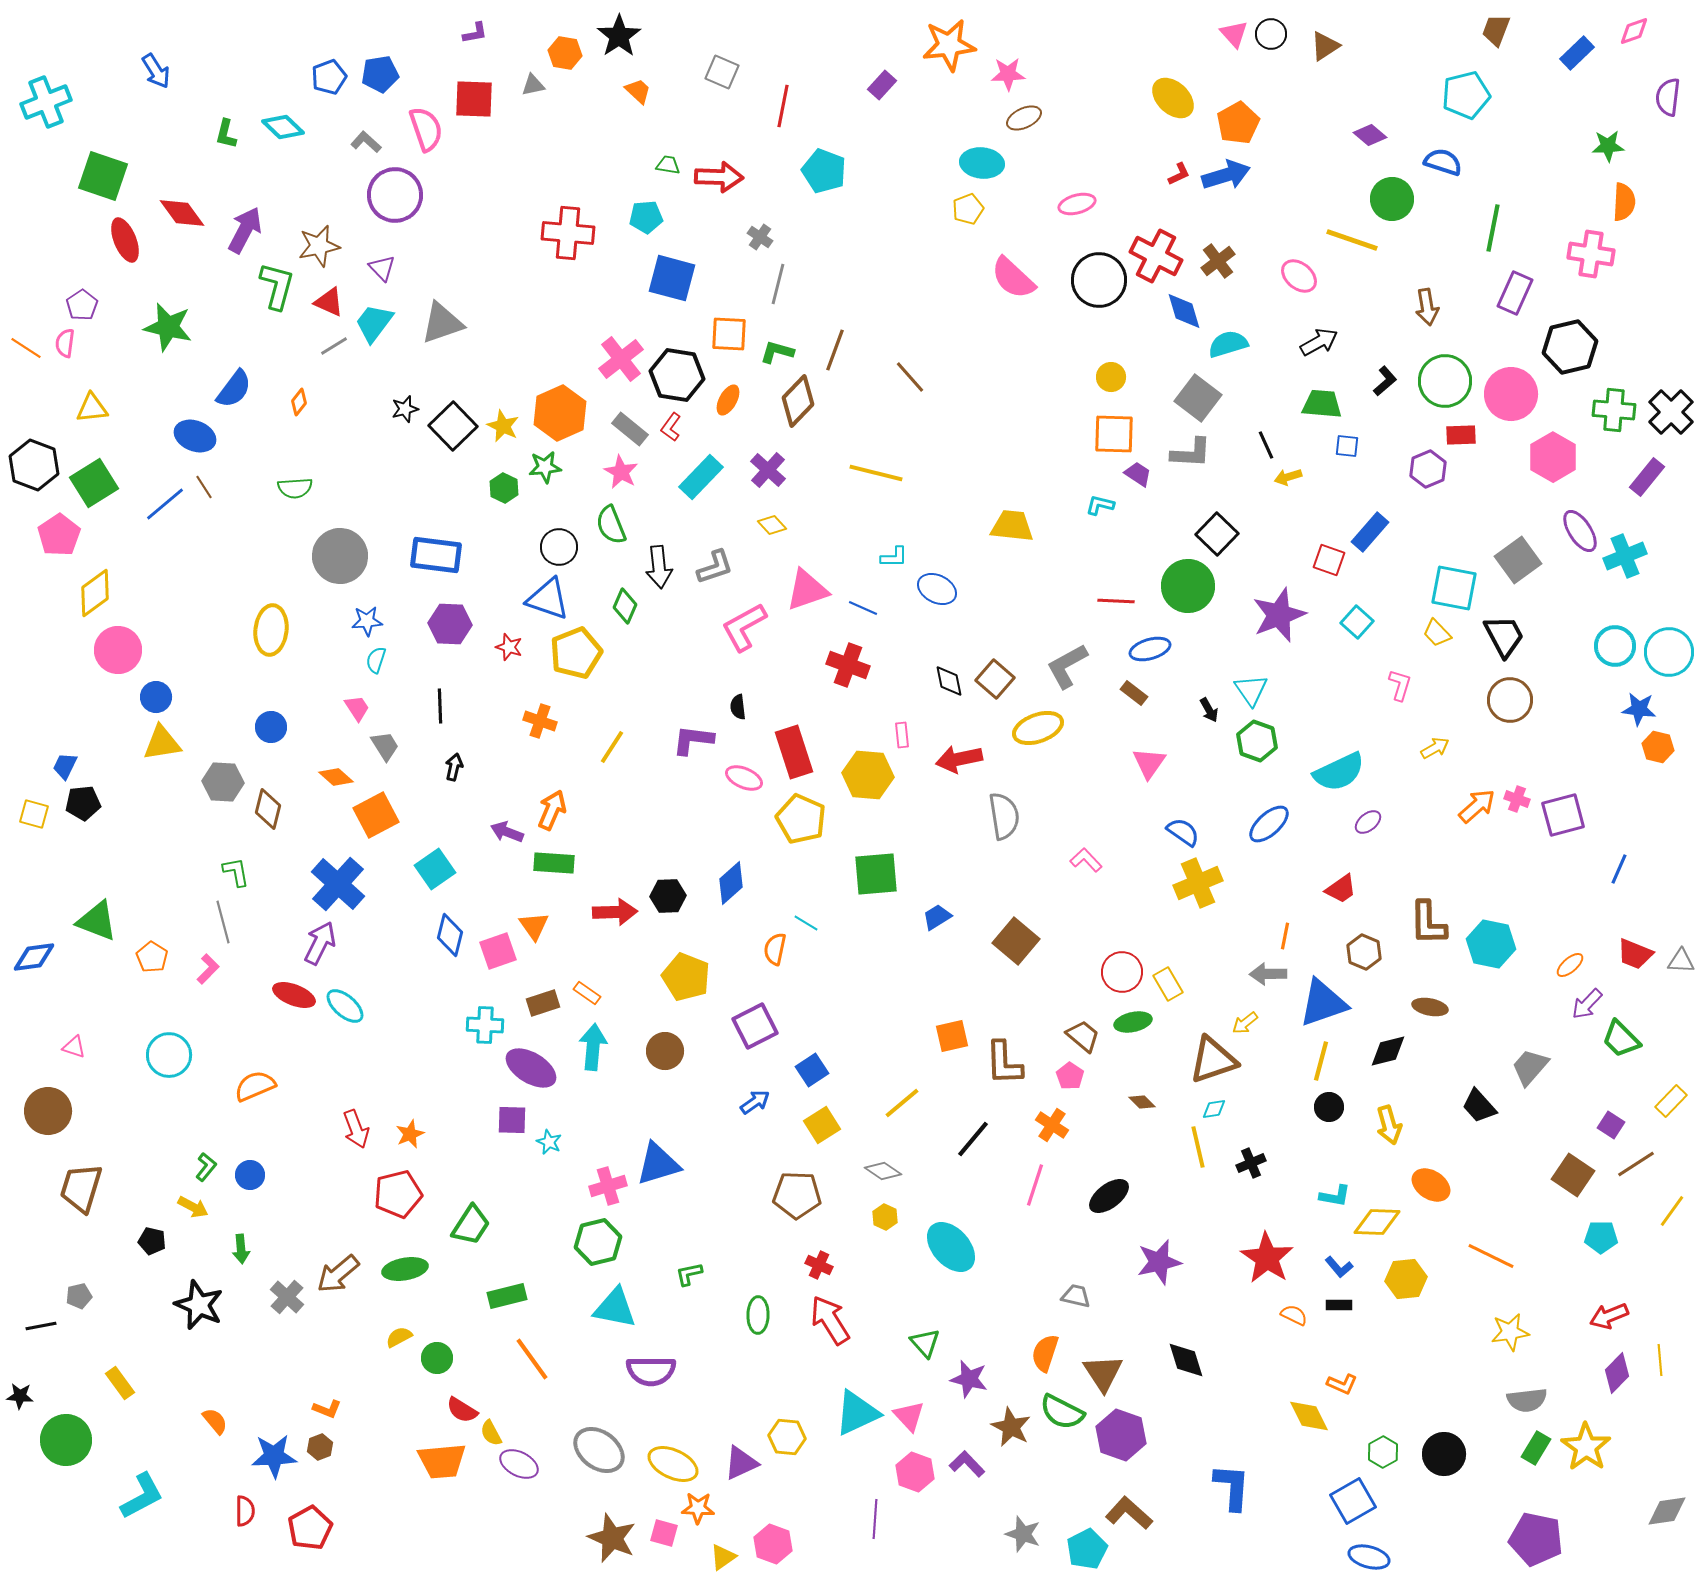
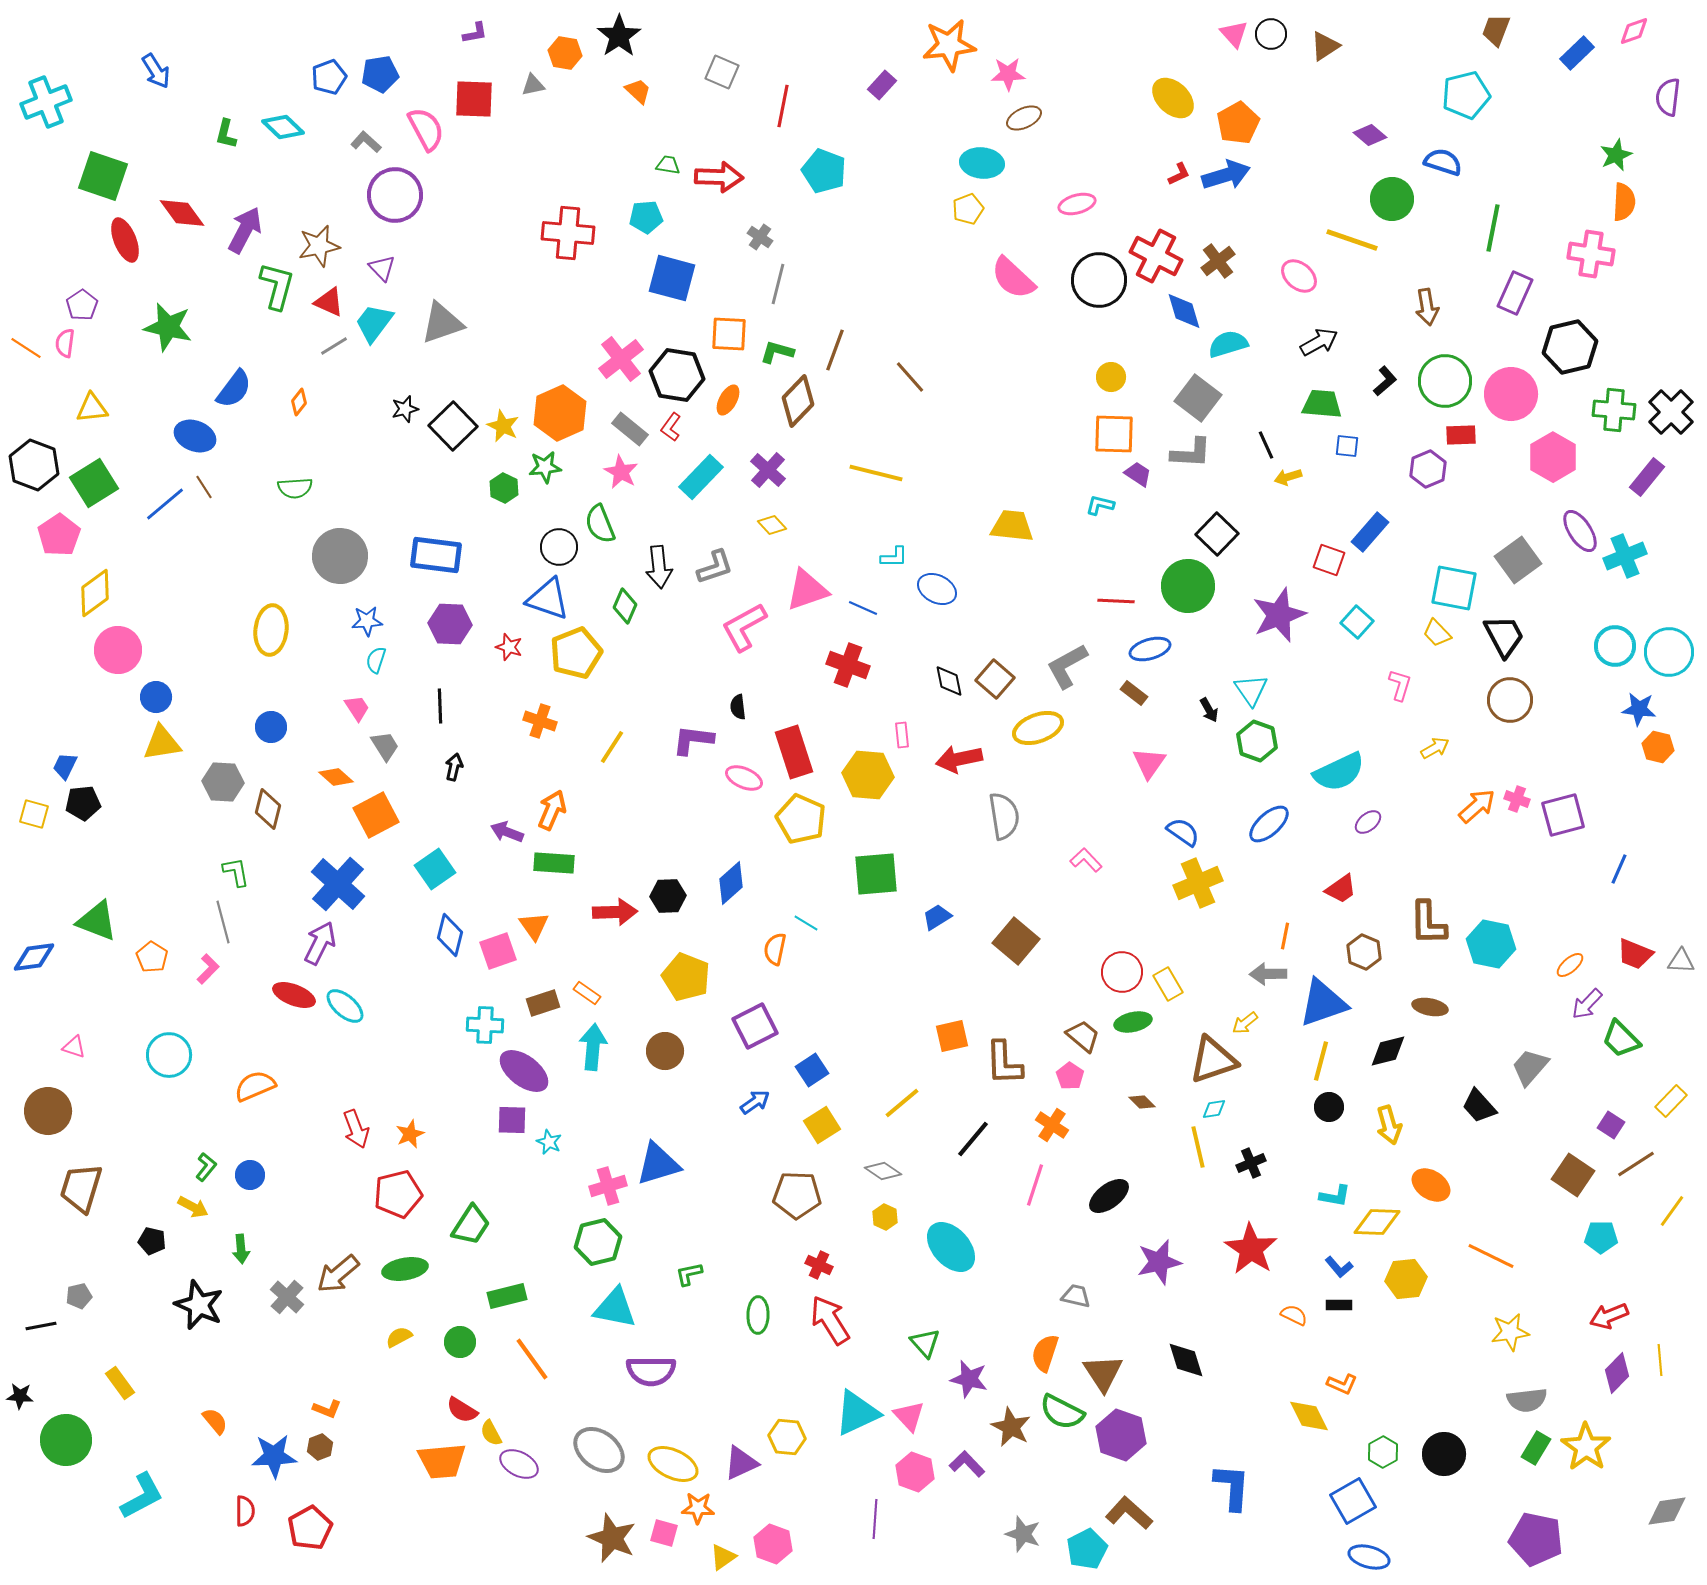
pink semicircle at (426, 129): rotated 9 degrees counterclockwise
green star at (1608, 146): moved 8 px right, 9 px down; rotated 20 degrees counterclockwise
green semicircle at (611, 525): moved 11 px left, 1 px up
purple ellipse at (531, 1068): moved 7 px left, 3 px down; rotated 6 degrees clockwise
red star at (1267, 1258): moved 16 px left, 9 px up
green circle at (437, 1358): moved 23 px right, 16 px up
